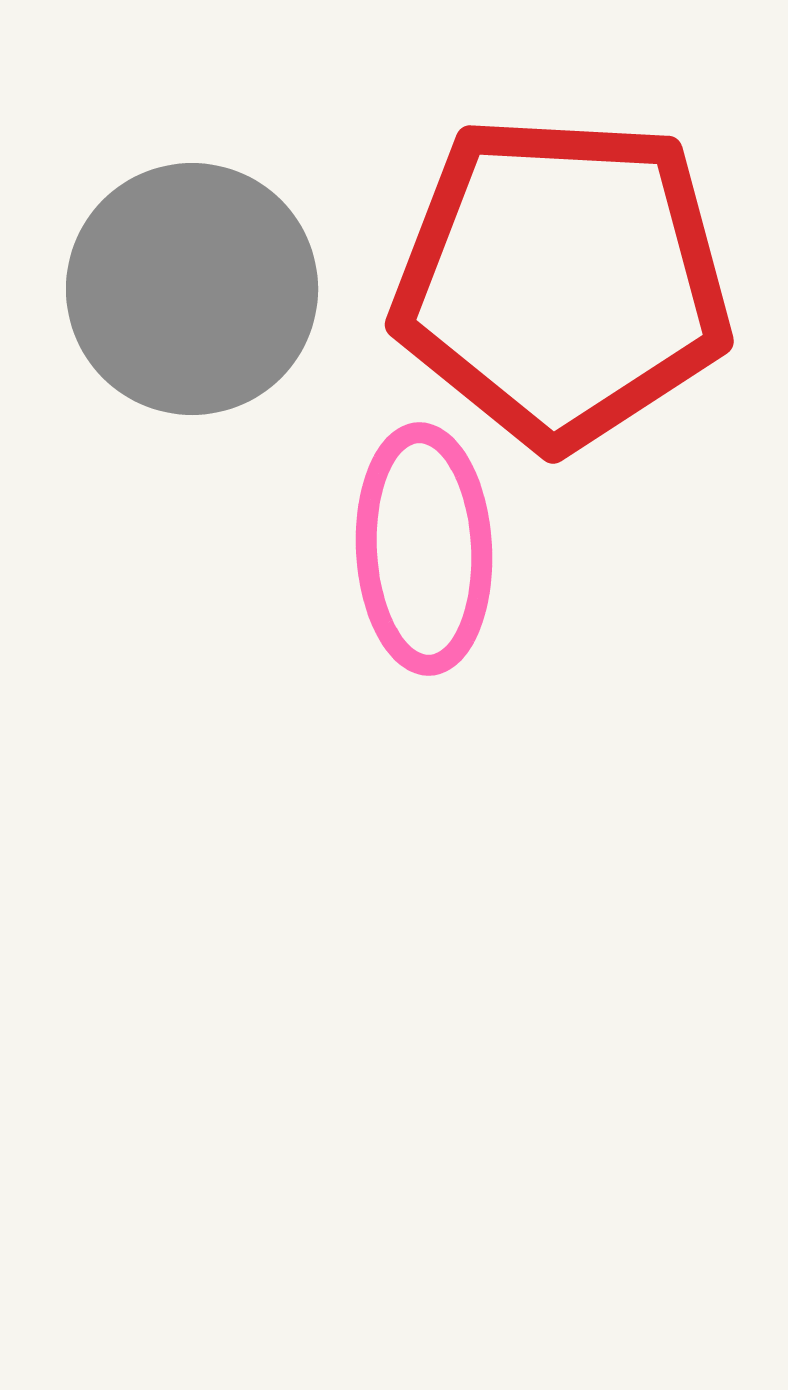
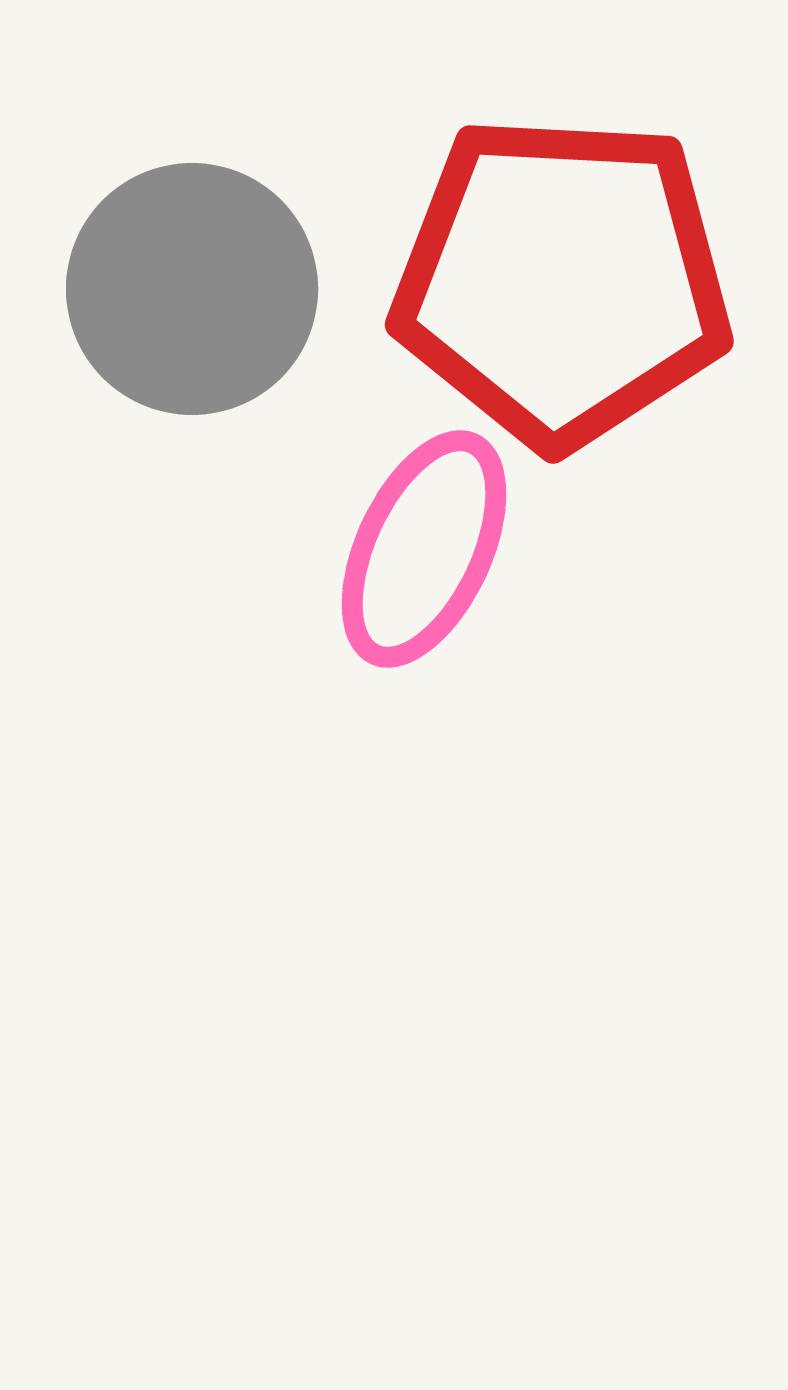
pink ellipse: rotated 28 degrees clockwise
